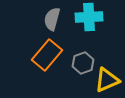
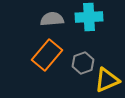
gray semicircle: rotated 70 degrees clockwise
